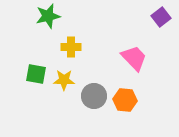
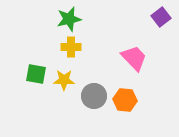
green star: moved 21 px right, 3 px down
